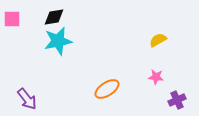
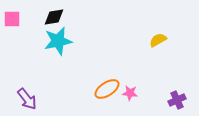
pink star: moved 26 px left, 16 px down
